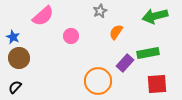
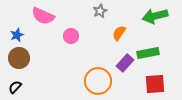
pink semicircle: rotated 65 degrees clockwise
orange semicircle: moved 3 px right, 1 px down
blue star: moved 4 px right, 2 px up; rotated 24 degrees clockwise
red square: moved 2 px left
